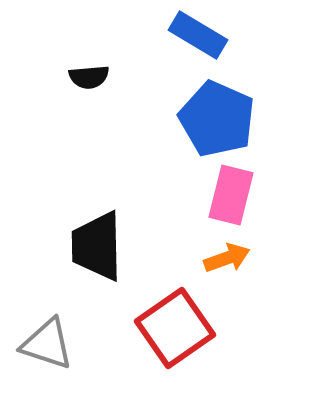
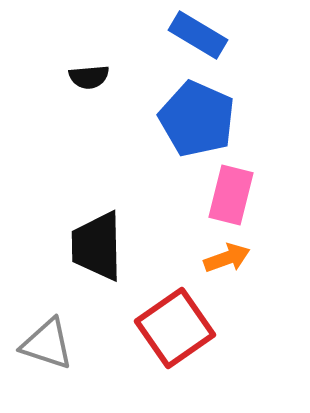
blue pentagon: moved 20 px left
